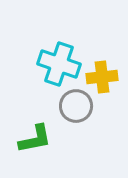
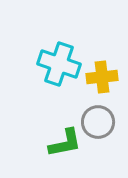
gray circle: moved 22 px right, 16 px down
green L-shape: moved 30 px right, 4 px down
